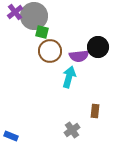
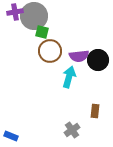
purple cross: rotated 28 degrees clockwise
black circle: moved 13 px down
